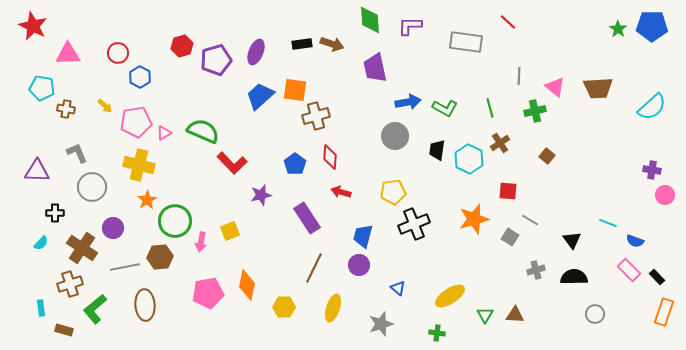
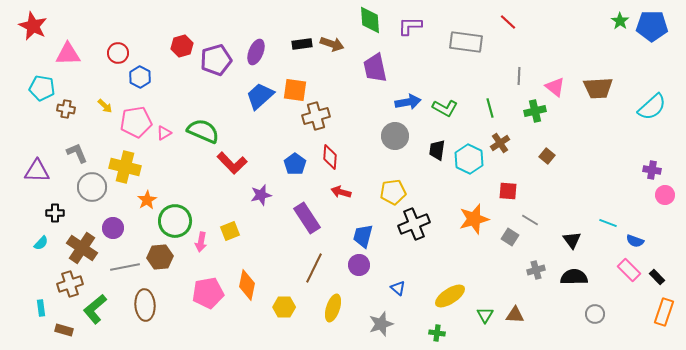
green star at (618, 29): moved 2 px right, 8 px up
yellow cross at (139, 165): moved 14 px left, 2 px down
